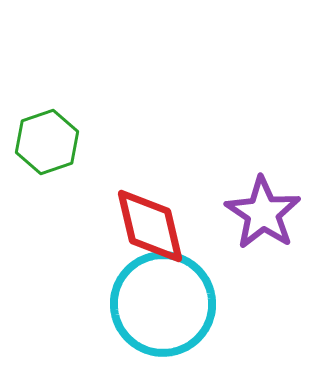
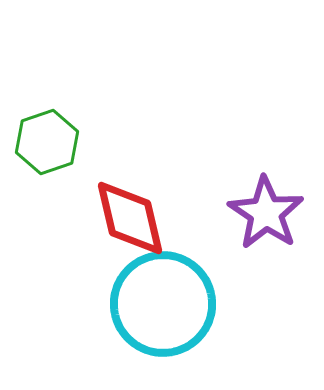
purple star: moved 3 px right
red diamond: moved 20 px left, 8 px up
